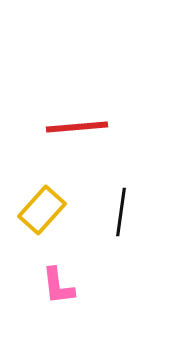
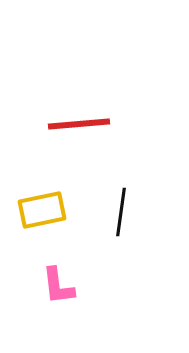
red line: moved 2 px right, 3 px up
yellow rectangle: rotated 36 degrees clockwise
